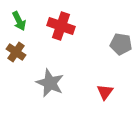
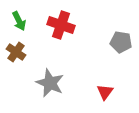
red cross: moved 1 px up
gray pentagon: moved 2 px up
